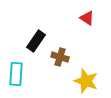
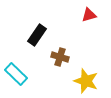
red triangle: moved 2 px right, 3 px up; rotated 49 degrees counterclockwise
black rectangle: moved 1 px right, 6 px up
cyan rectangle: rotated 50 degrees counterclockwise
